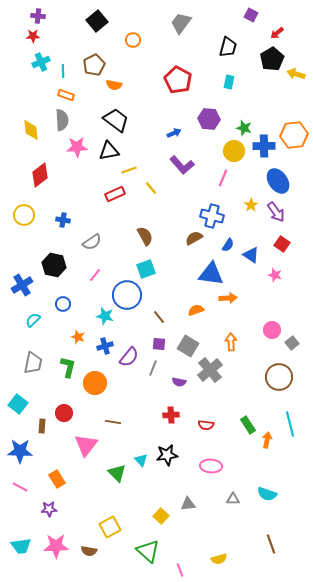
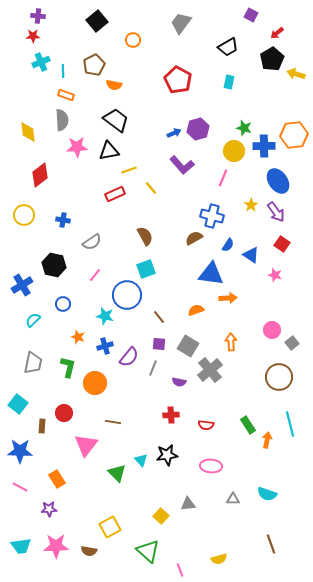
black trapezoid at (228, 47): rotated 45 degrees clockwise
purple hexagon at (209, 119): moved 11 px left, 10 px down; rotated 20 degrees counterclockwise
yellow diamond at (31, 130): moved 3 px left, 2 px down
